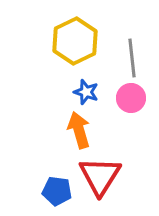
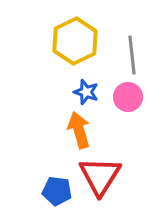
gray line: moved 3 px up
pink circle: moved 3 px left, 1 px up
